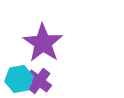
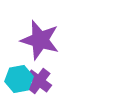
purple star: moved 3 px left, 3 px up; rotated 18 degrees counterclockwise
